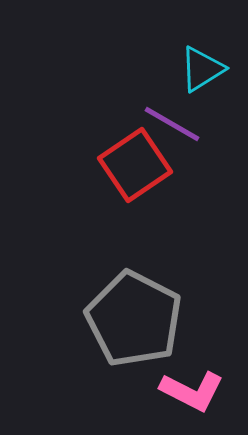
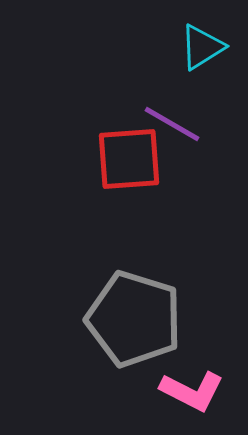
cyan triangle: moved 22 px up
red square: moved 6 px left, 6 px up; rotated 30 degrees clockwise
gray pentagon: rotated 10 degrees counterclockwise
